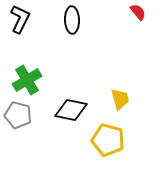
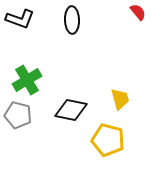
black L-shape: rotated 84 degrees clockwise
